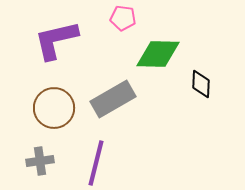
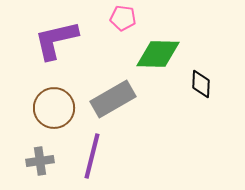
purple line: moved 4 px left, 7 px up
